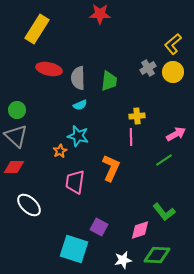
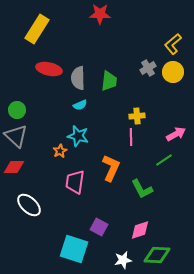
green L-shape: moved 22 px left, 23 px up; rotated 10 degrees clockwise
